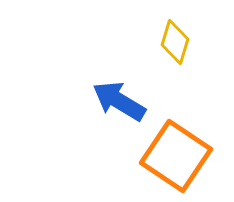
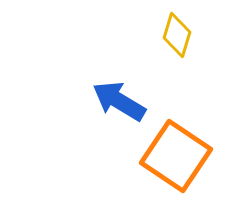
yellow diamond: moved 2 px right, 7 px up
